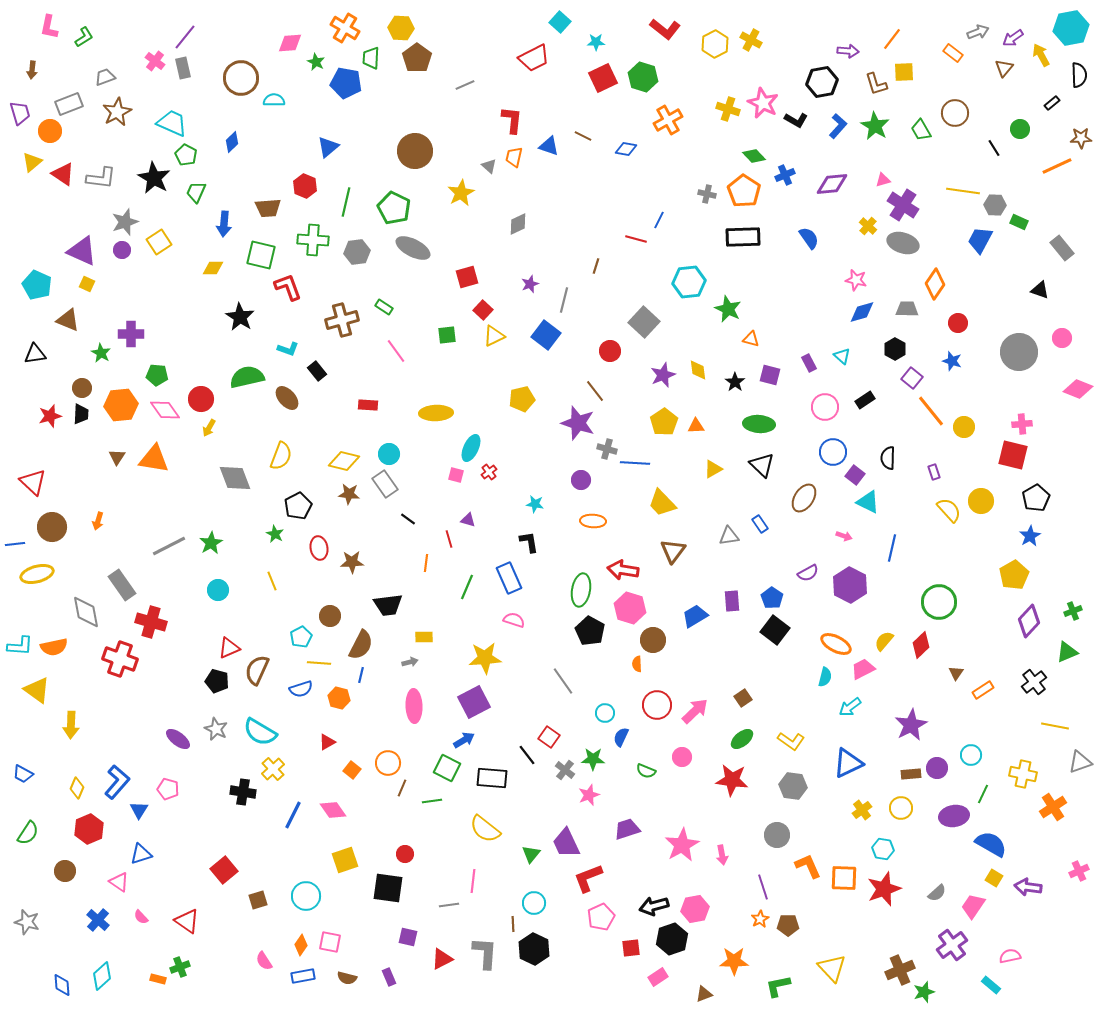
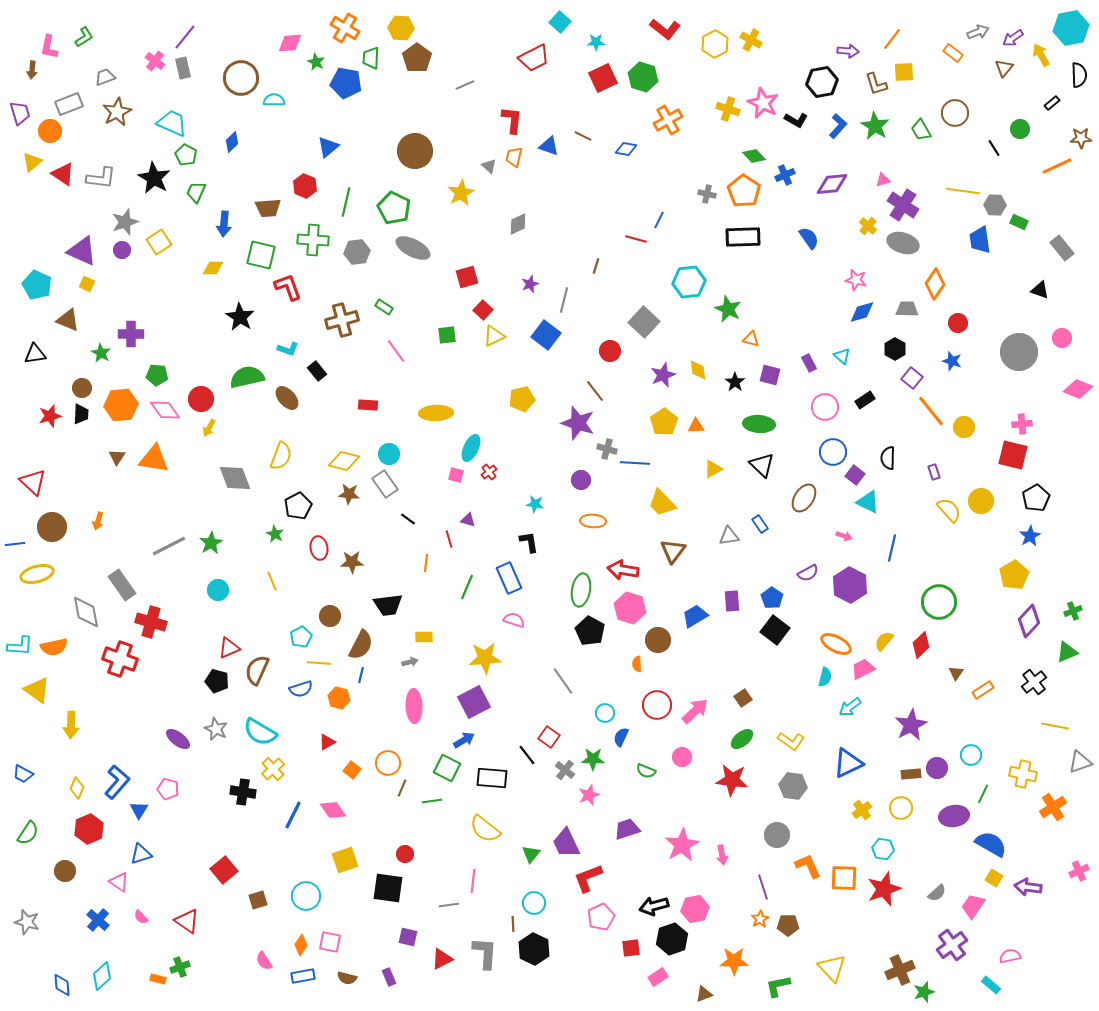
pink L-shape at (49, 27): moved 20 px down
blue trapezoid at (980, 240): rotated 36 degrees counterclockwise
brown circle at (653, 640): moved 5 px right
